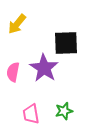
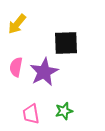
purple star: moved 4 px down; rotated 12 degrees clockwise
pink semicircle: moved 3 px right, 5 px up
